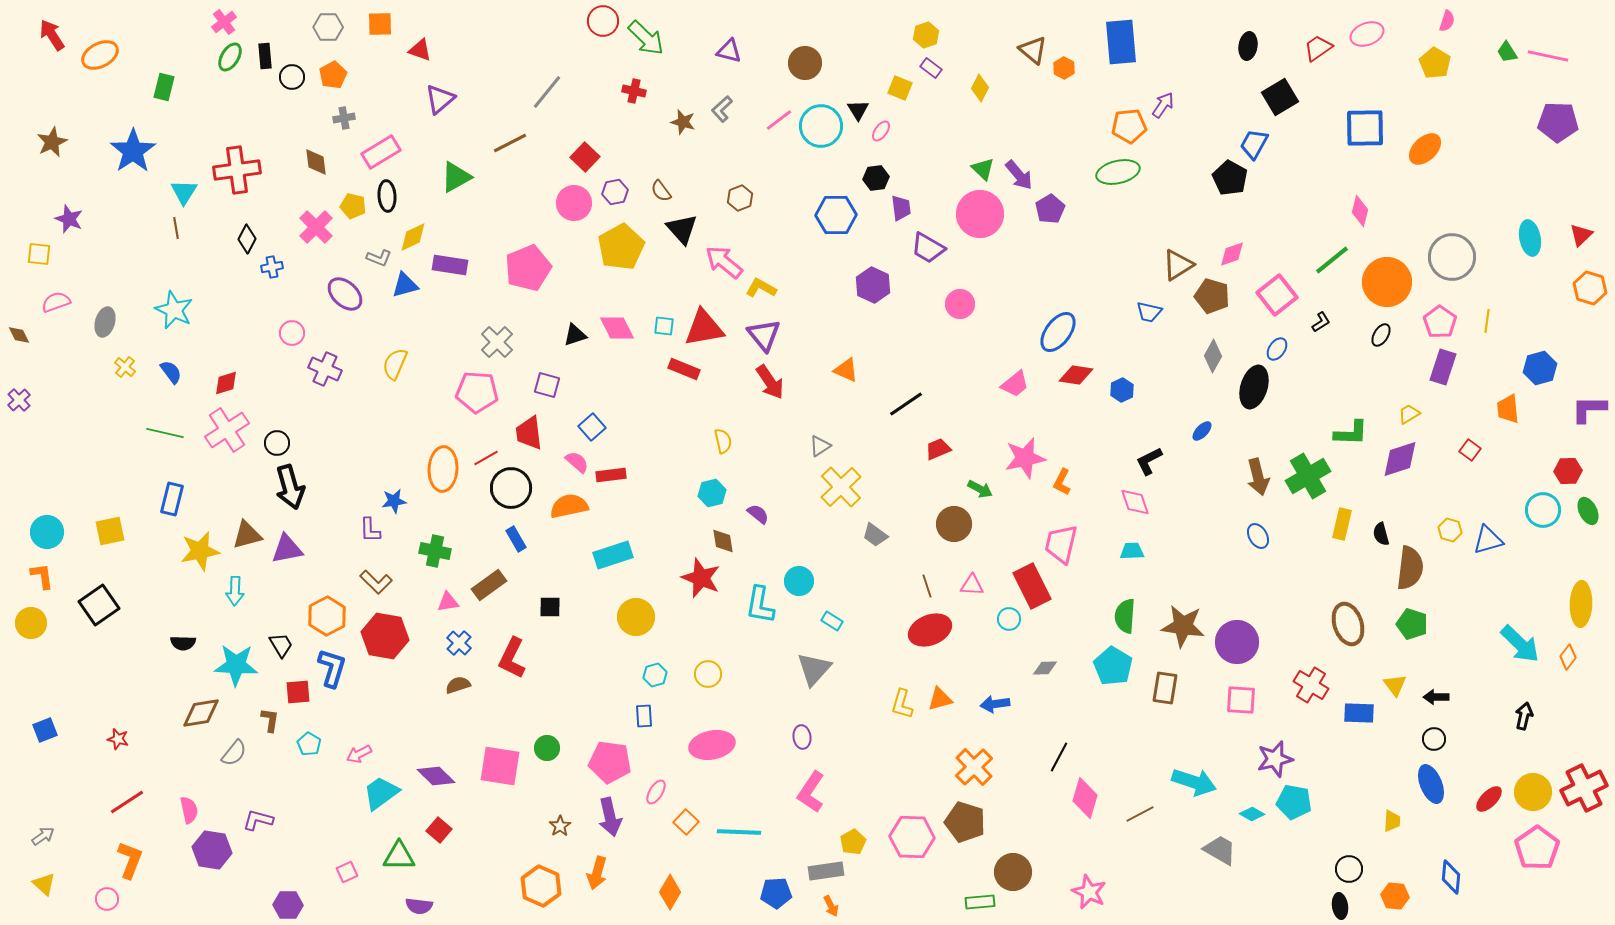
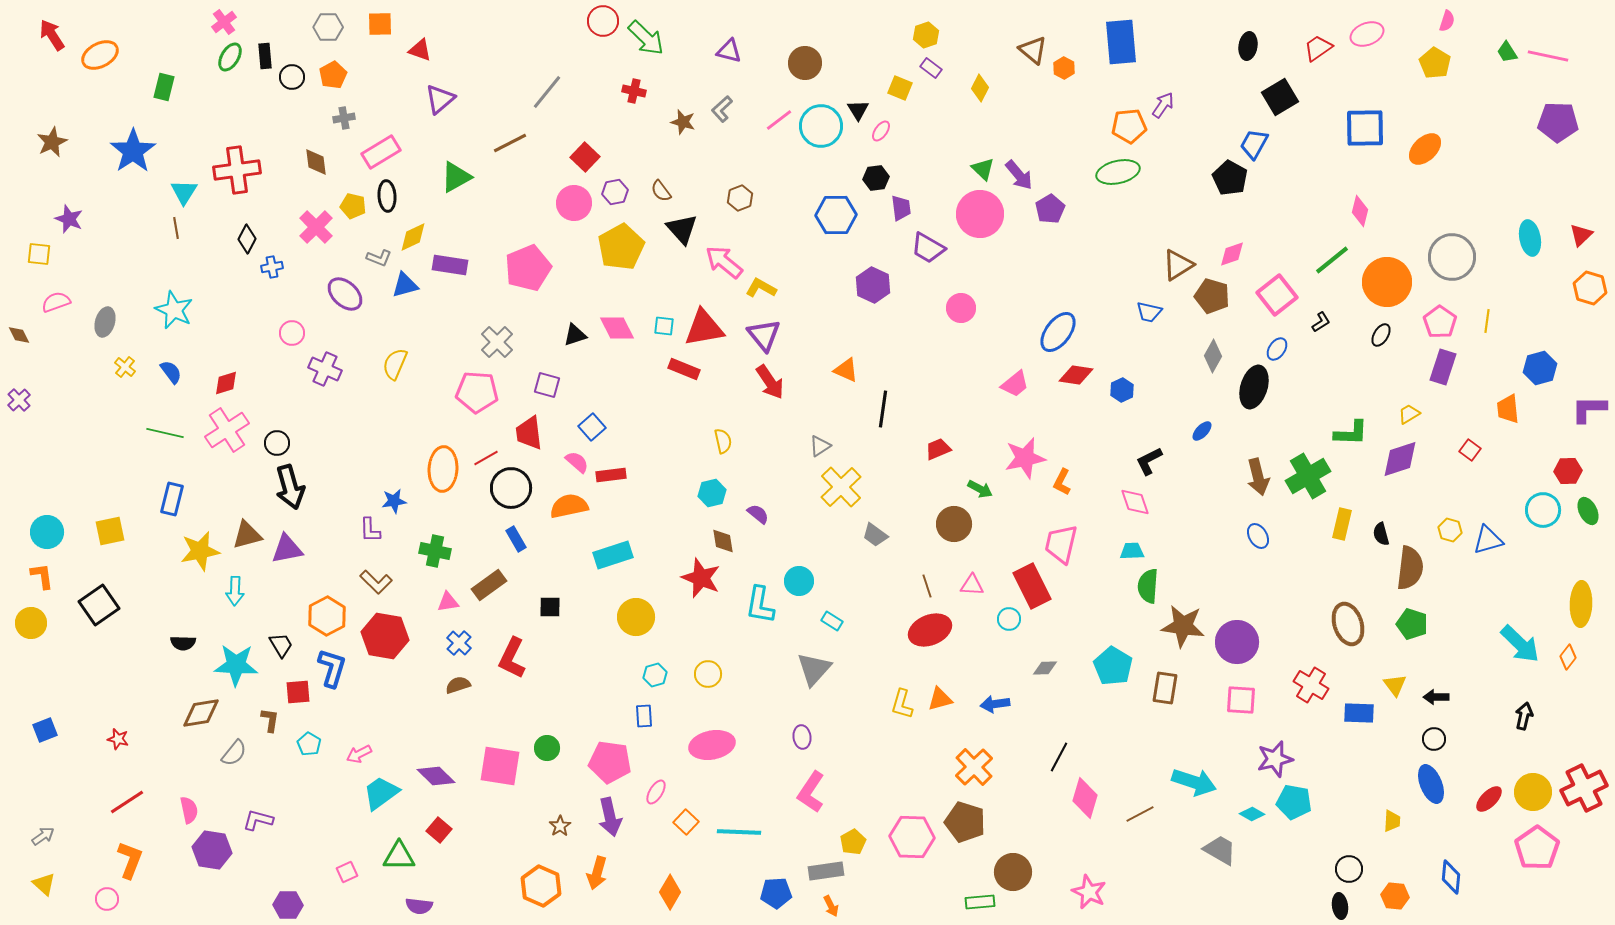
pink circle at (960, 304): moved 1 px right, 4 px down
black line at (906, 404): moved 23 px left, 5 px down; rotated 48 degrees counterclockwise
green semicircle at (1125, 616): moved 23 px right, 30 px up
